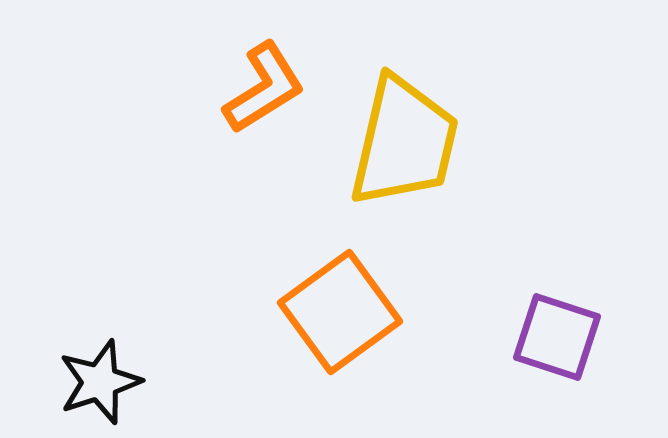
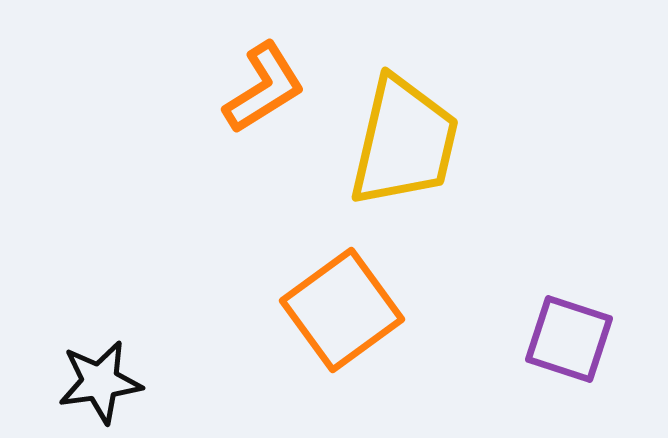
orange square: moved 2 px right, 2 px up
purple square: moved 12 px right, 2 px down
black star: rotated 10 degrees clockwise
